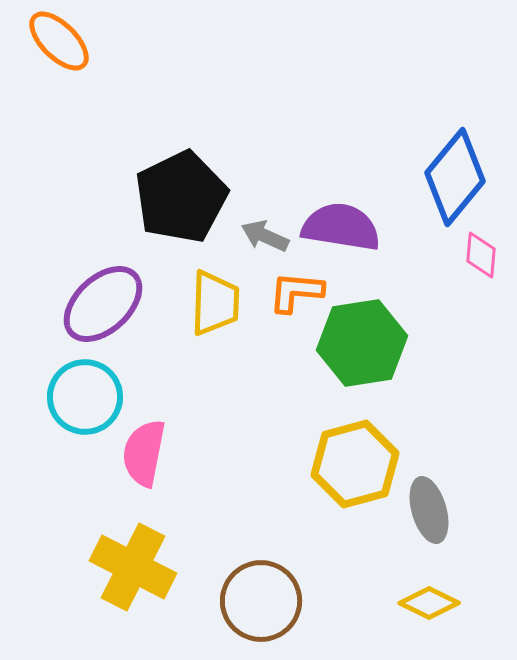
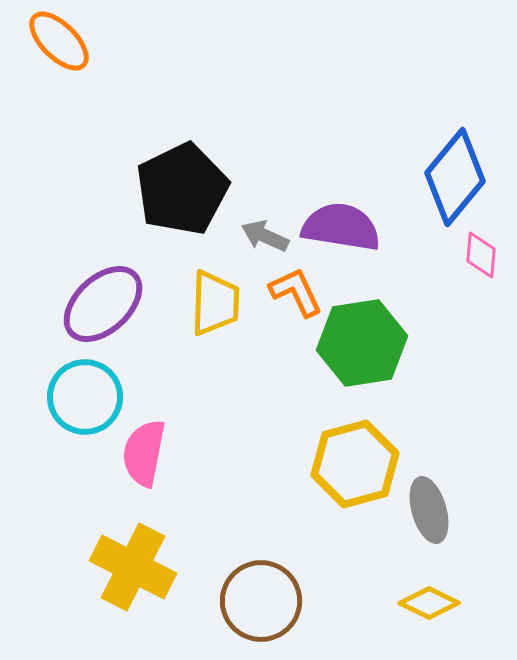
black pentagon: moved 1 px right, 8 px up
orange L-shape: rotated 60 degrees clockwise
